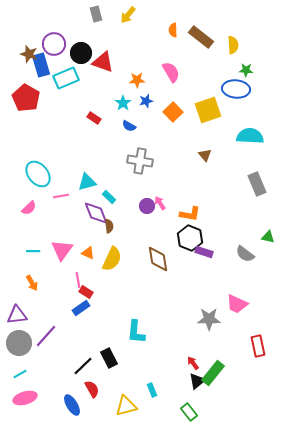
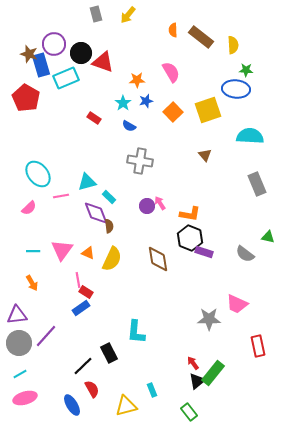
black rectangle at (109, 358): moved 5 px up
